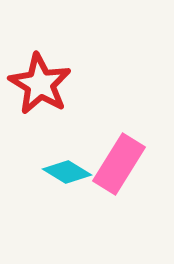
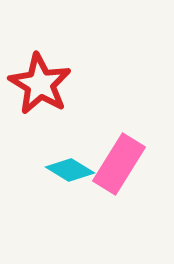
cyan diamond: moved 3 px right, 2 px up
